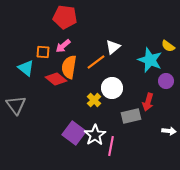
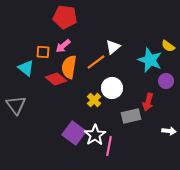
pink line: moved 2 px left
